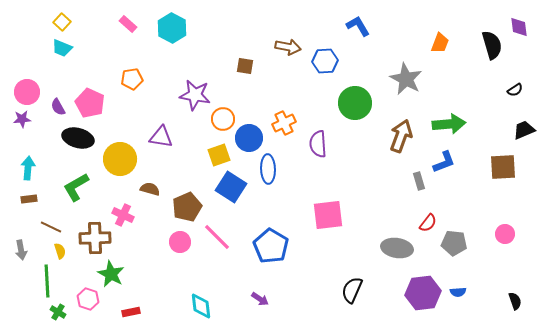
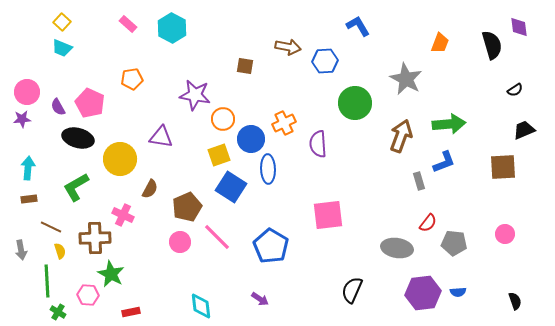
blue circle at (249, 138): moved 2 px right, 1 px down
brown semicircle at (150, 189): rotated 102 degrees clockwise
pink hexagon at (88, 299): moved 4 px up; rotated 15 degrees counterclockwise
